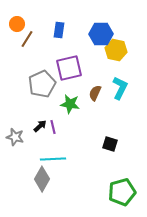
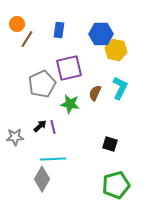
gray star: rotated 18 degrees counterclockwise
green pentagon: moved 6 px left, 7 px up
